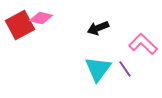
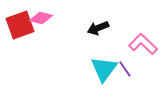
red square: rotated 8 degrees clockwise
cyan triangle: moved 6 px right
